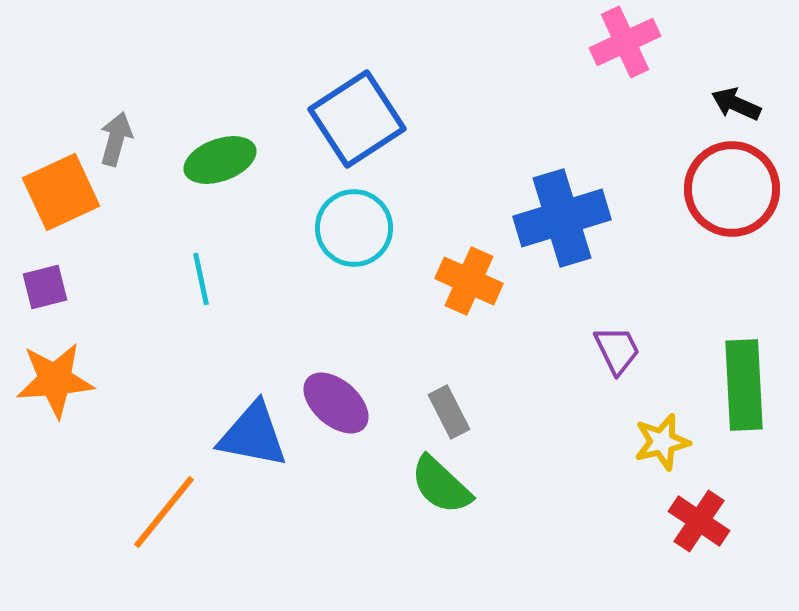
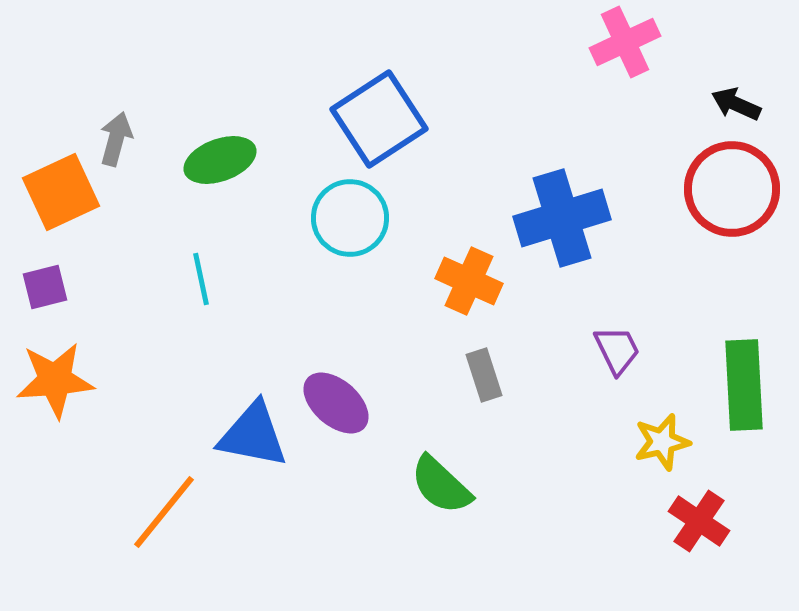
blue square: moved 22 px right
cyan circle: moved 4 px left, 10 px up
gray rectangle: moved 35 px right, 37 px up; rotated 9 degrees clockwise
